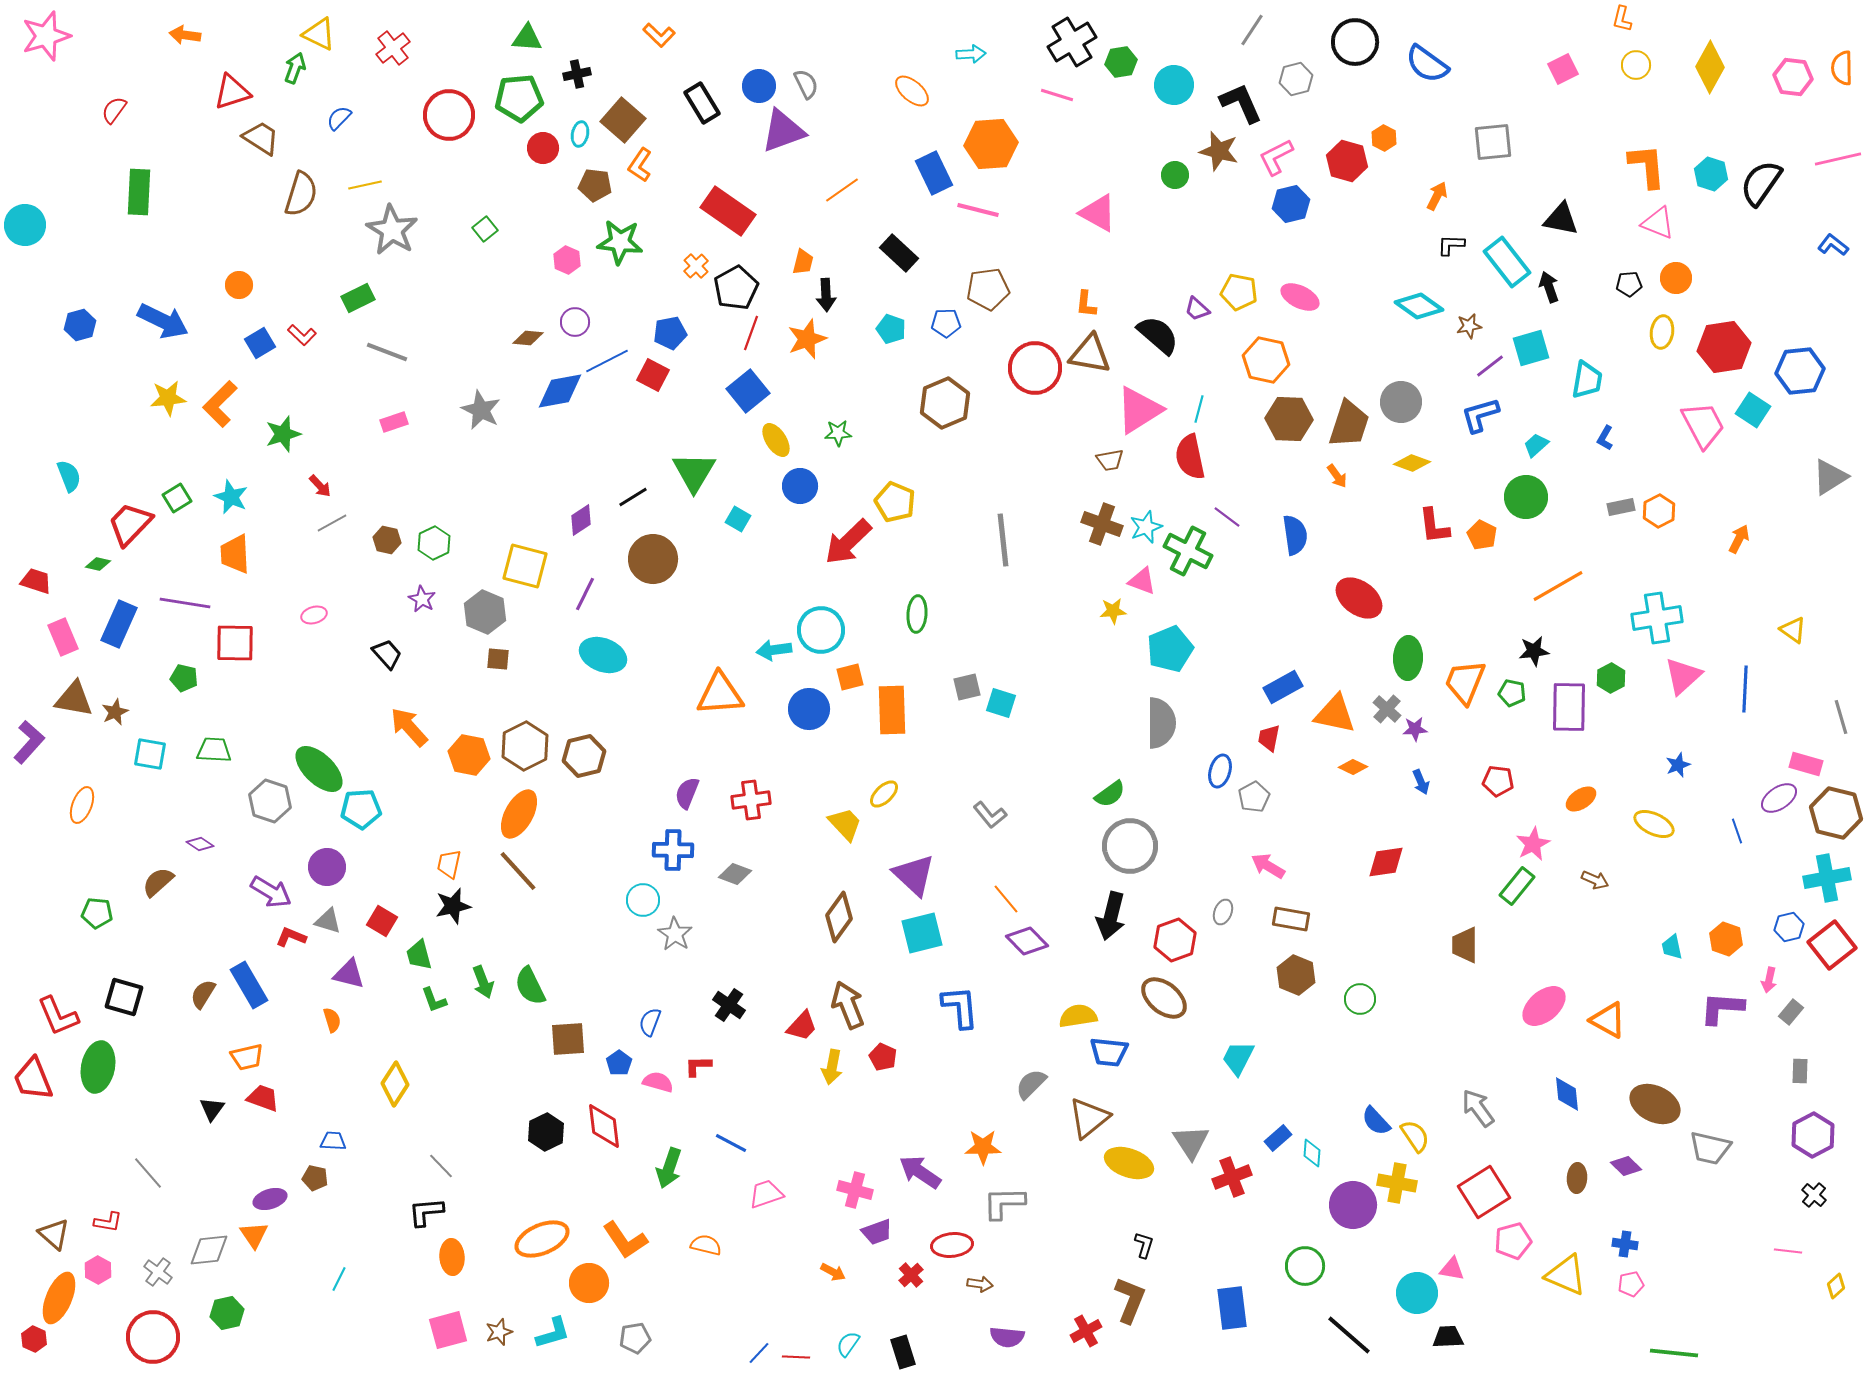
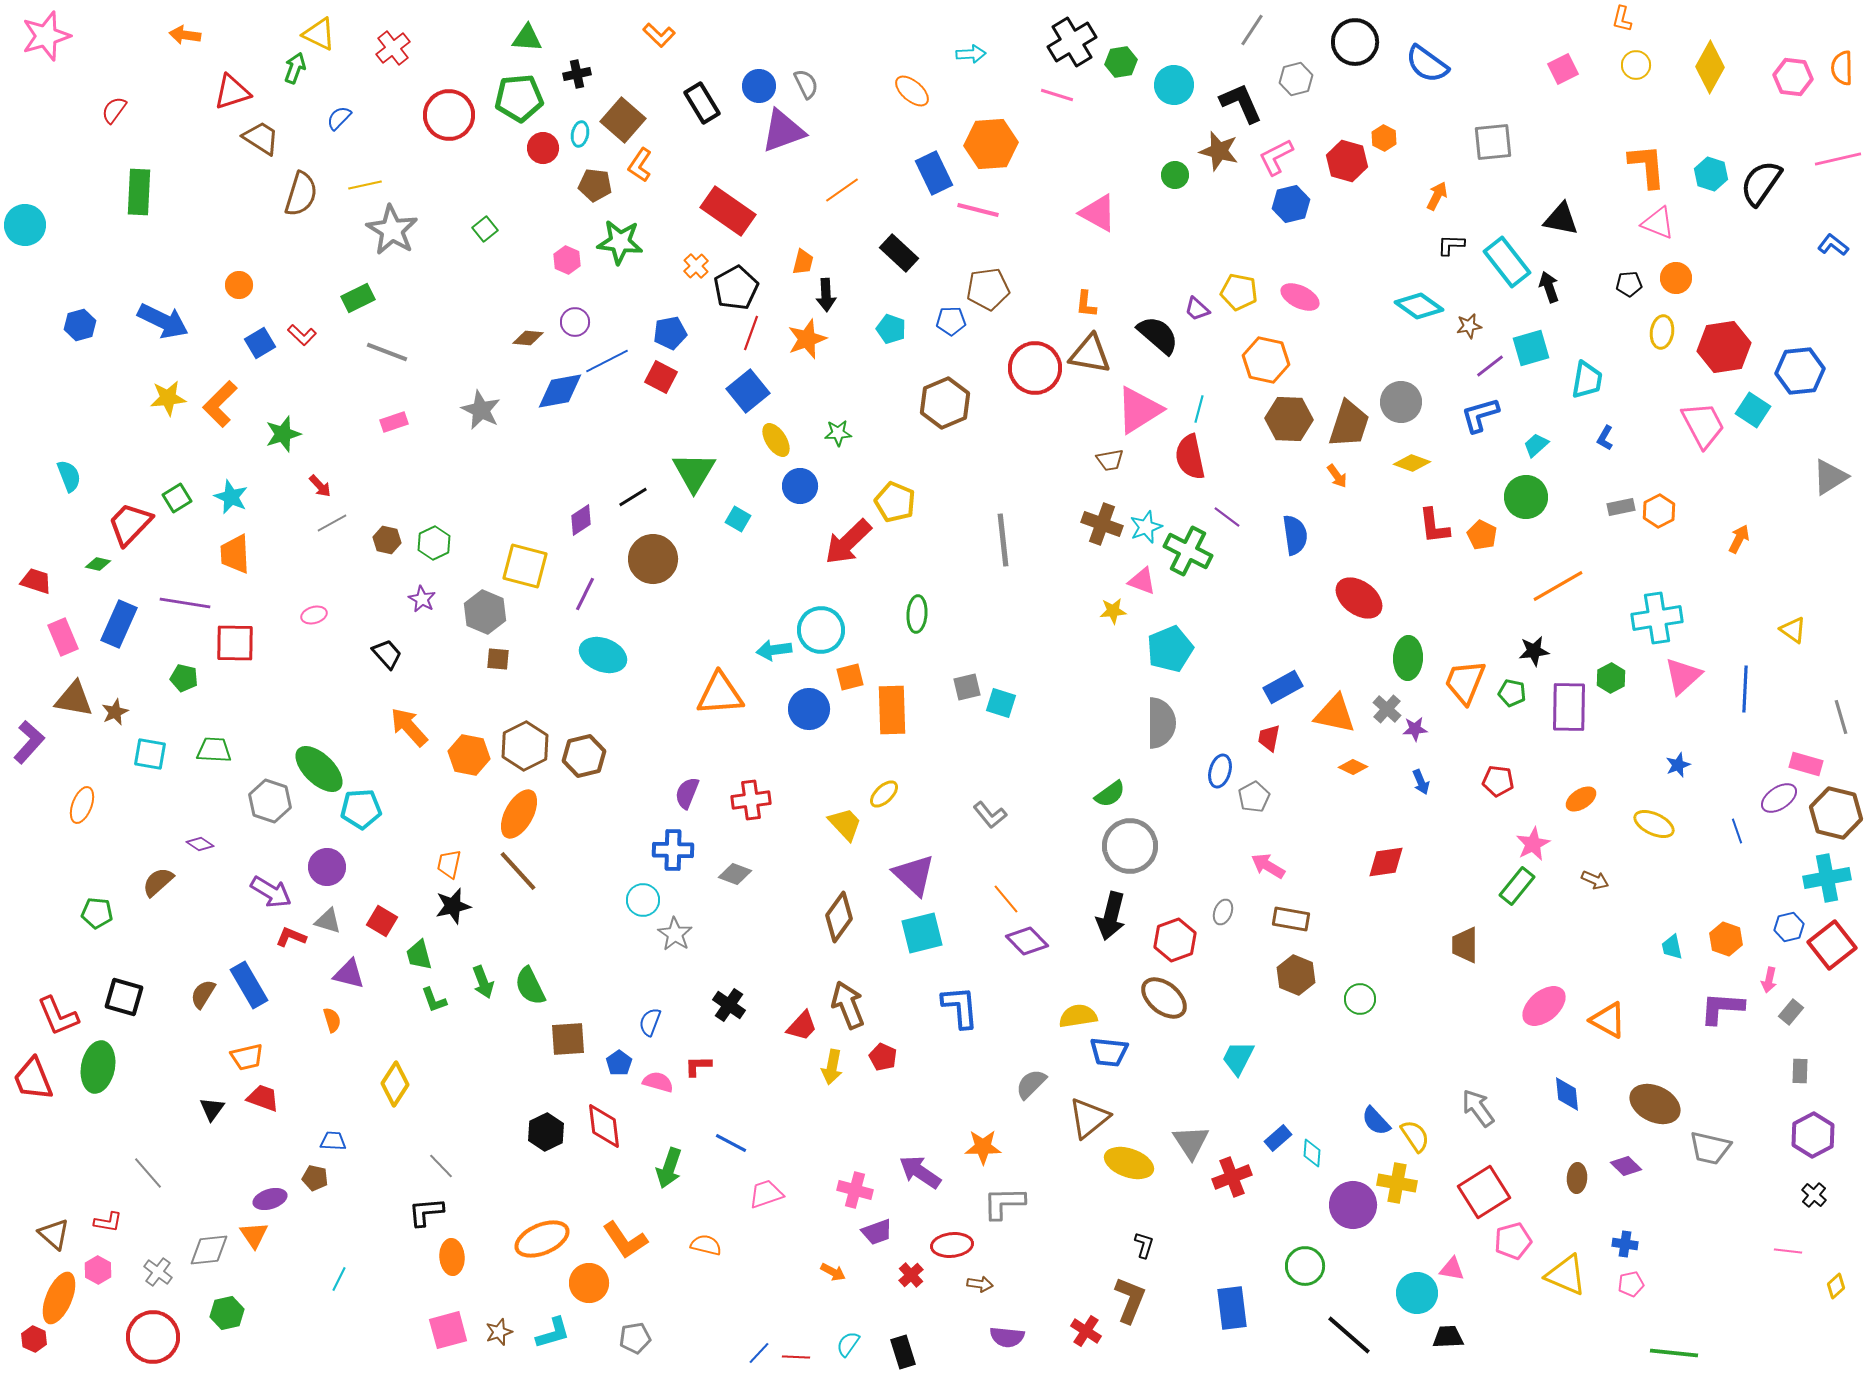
blue pentagon at (946, 323): moved 5 px right, 2 px up
red square at (653, 375): moved 8 px right, 2 px down
red cross at (1086, 1331): rotated 28 degrees counterclockwise
